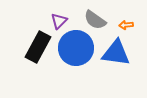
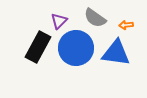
gray semicircle: moved 2 px up
